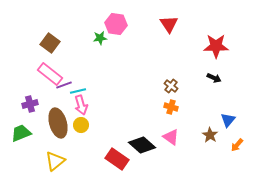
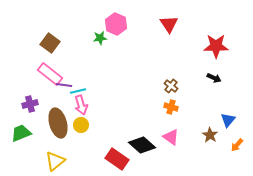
pink hexagon: rotated 15 degrees clockwise
purple line: rotated 28 degrees clockwise
